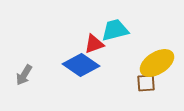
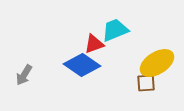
cyan trapezoid: rotated 8 degrees counterclockwise
blue diamond: moved 1 px right
